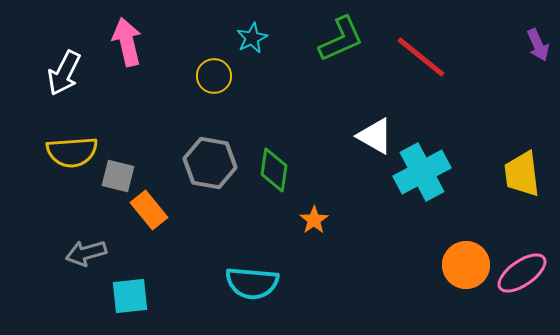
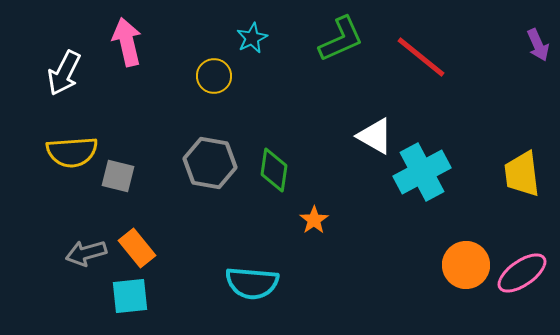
orange rectangle: moved 12 px left, 38 px down
